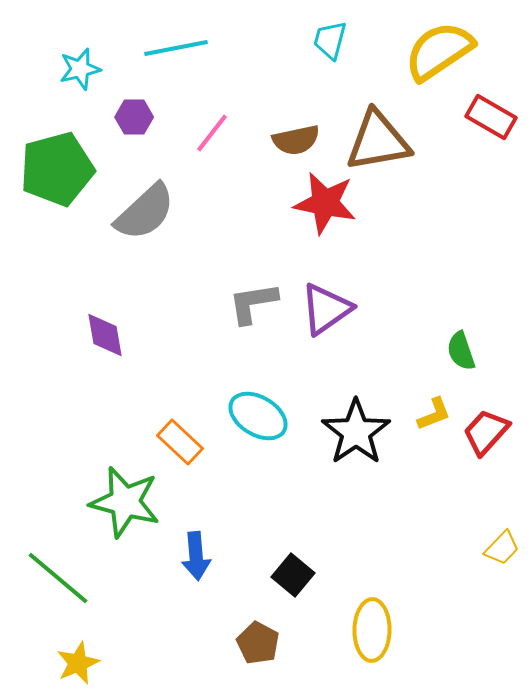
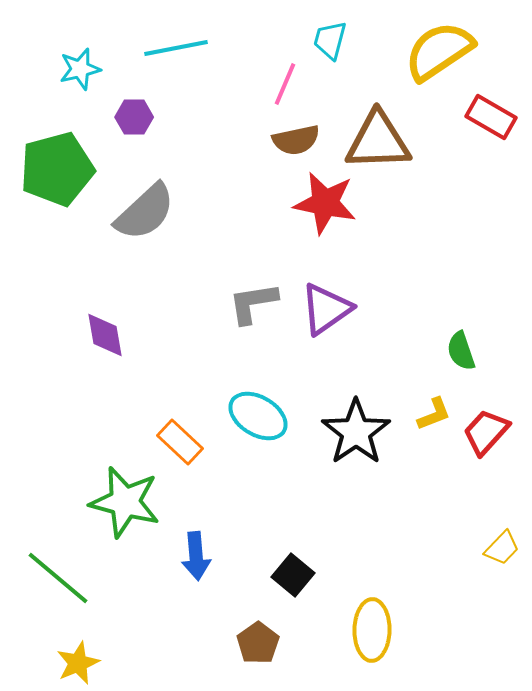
pink line: moved 73 px right, 49 px up; rotated 15 degrees counterclockwise
brown triangle: rotated 8 degrees clockwise
brown pentagon: rotated 9 degrees clockwise
